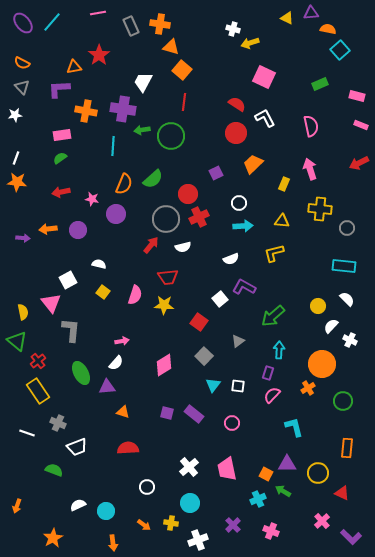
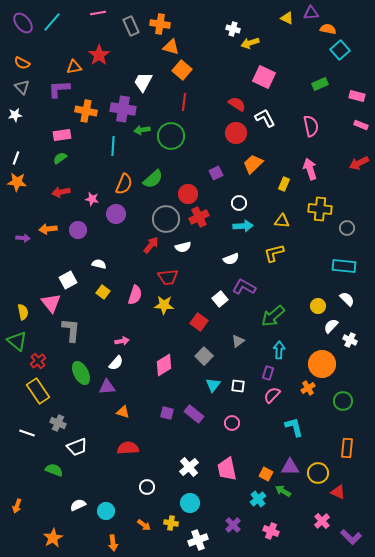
purple triangle at (287, 464): moved 3 px right, 3 px down
red triangle at (342, 493): moved 4 px left, 1 px up
cyan cross at (258, 499): rotated 14 degrees counterclockwise
